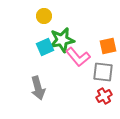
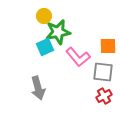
green star: moved 4 px left, 8 px up
orange square: rotated 12 degrees clockwise
